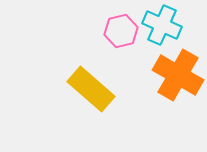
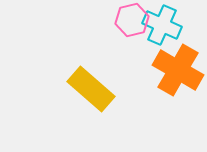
pink hexagon: moved 11 px right, 11 px up
orange cross: moved 5 px up
